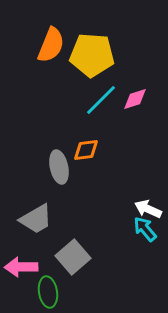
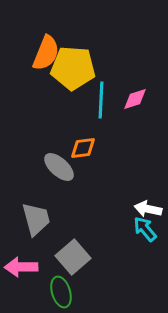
orange semicircle: moved 5 px left, 8 px down
yellow pentagon: moved 19 px left, 13 px down
cyan line: rotated 42 degrees counterclockwise
orange diamond: moved 3 px left, 2 px up
gray ellipse: rotated 36 degrees counterclockwise
white arrow: rotated 12 degrees counterclockwise
gray trapezoid: rotated 75 degrees counterclockwise
green ellipse: moved 13 px right; rotated 8 degrees counterclockwise
